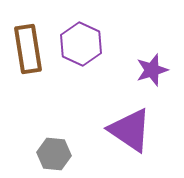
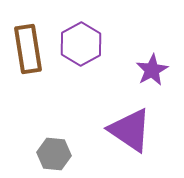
purple hexagon: rotated 6 degrees clockwise
purple star: rotated 12 degrees counterclockwise
